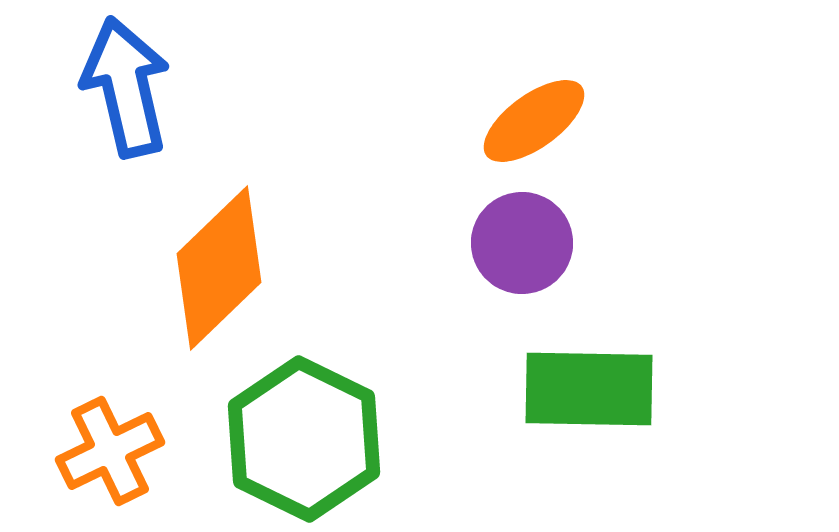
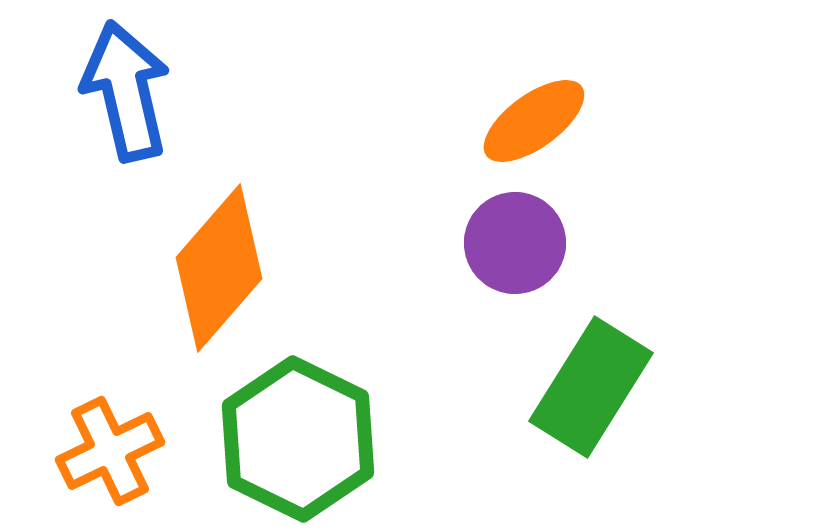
blue arrow: moved 4 px down
purple circle: moved 7 px left
orange diamond: rotated 5 degrees counterclockwise
green rectangle: moved 2 px right, 2 px up; rotated 59 degrees counterclockwise
green hexagon: moved 6 px left
